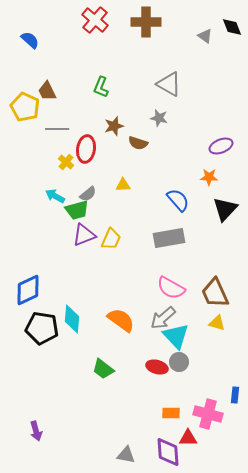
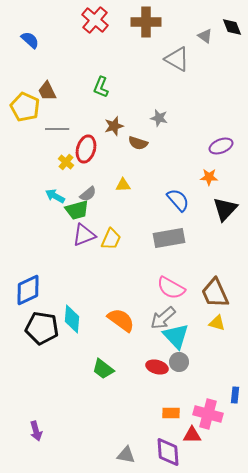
gray triangle at (169, 84): moved 8 px right, 25 px up
red ellipse at (86, 149): rotated 8 degrees clockwise
red triangle at (188, 438): moved 4 px right, 3 px up
